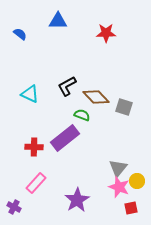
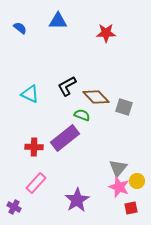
blue semicircle: moved 6 px up
